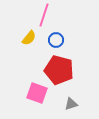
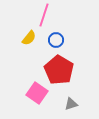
red pentagon: rotated 16 degrees clockwise
pink square: rotated 15 degrees clockwise
